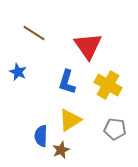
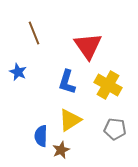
brown line: rotated 35 degrees clockwise
